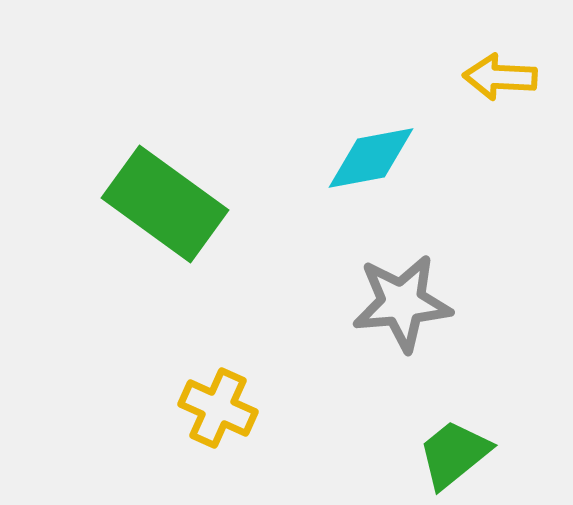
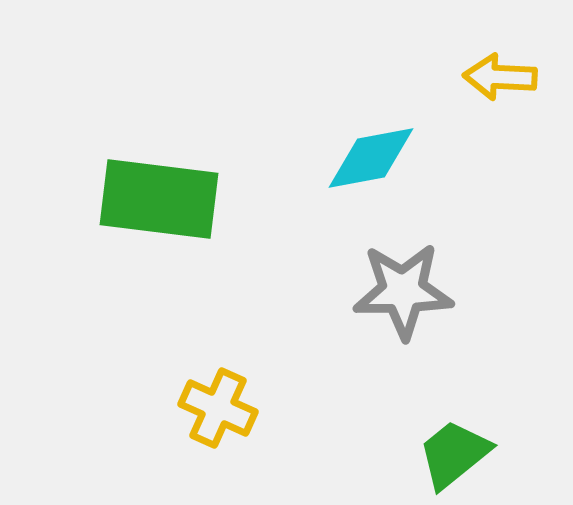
green rectangle: moved 6 px left, 5 px up; rotated 29 degrees counterclockwise
gray star: moved 1 px right, 12 px up; rotated 4 degrees clockwise
